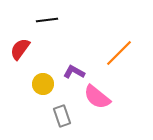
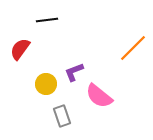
orange line: moved 14 px right, 5 px up
purple L-shape: rotated 50 degrees counterclockwise
yellow circle: moved 3 px right
pink semicircle: moved 2 px right, 1 px up
